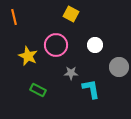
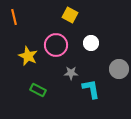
yellow square: moved 1 px left, 1 px down
white circle: moved 4 px left, 2 px up
gray circle: moved 2 px down
